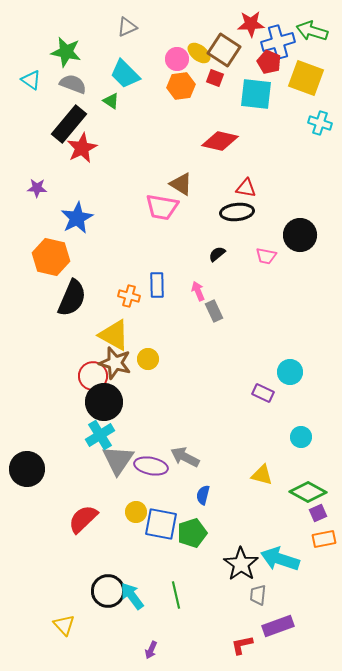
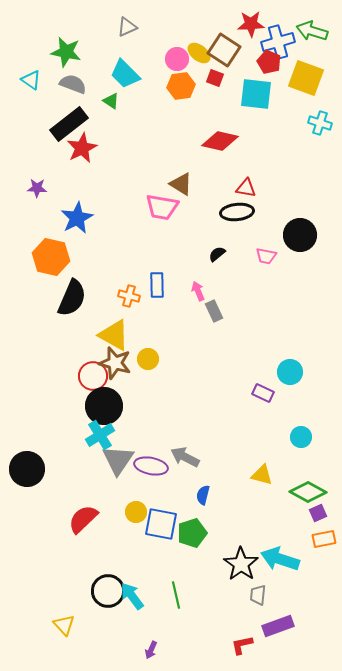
black rectangle at (69, 124): rotated 12 degrees clockwise
black circle at (104, 402): moved 4 px down
